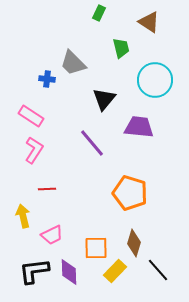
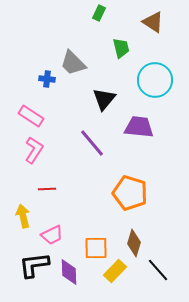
brown triangle: moved 4 px right
black L-shape: moved 6 px up
